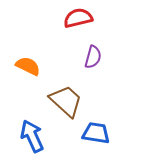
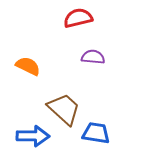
purple semicircle: rotated 100 degrees counterclockwise
brown trapezoid: moved 2 px left, 8 px down
blue arrow: moved 1 px right; rotated 116 degrees clockwise
